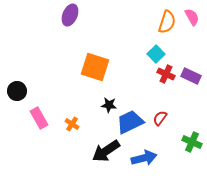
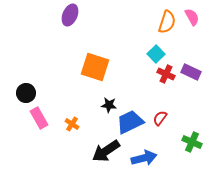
purple rectangle: moved 4 px up
black circle: moved 9 px right, 2 px down
